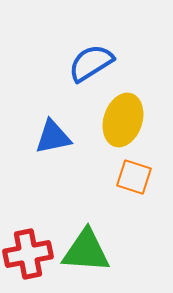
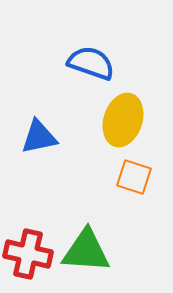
blue semicircle: rotated 51 degrees clockwise
blue triangle: moved 14 px left
red cross: rotated 24 degrees clockwise
